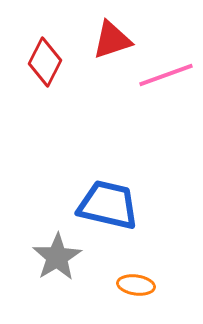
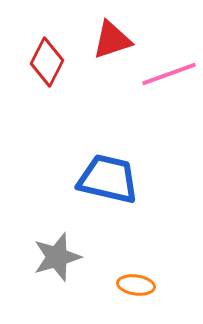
red diamond: moved 2 px right
pink line: moved 3 px right, 1 px up
blue trapezoid: moved 26 px up
gray star: rotated 15 degrees clockwise
